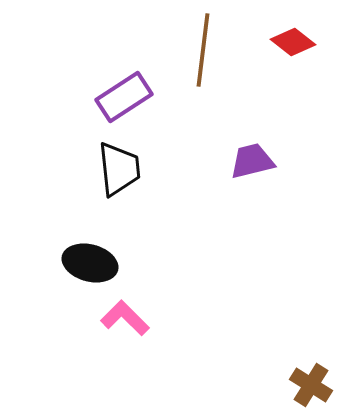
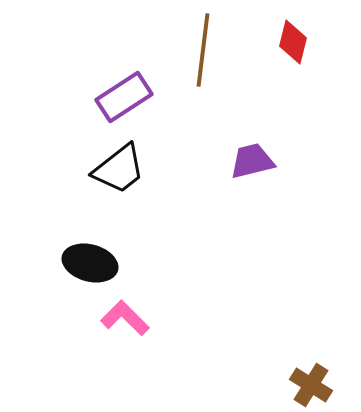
red diamond: rotated 66 degrees clockwise
black trapezoid: rotated 58 degrees clockwise
